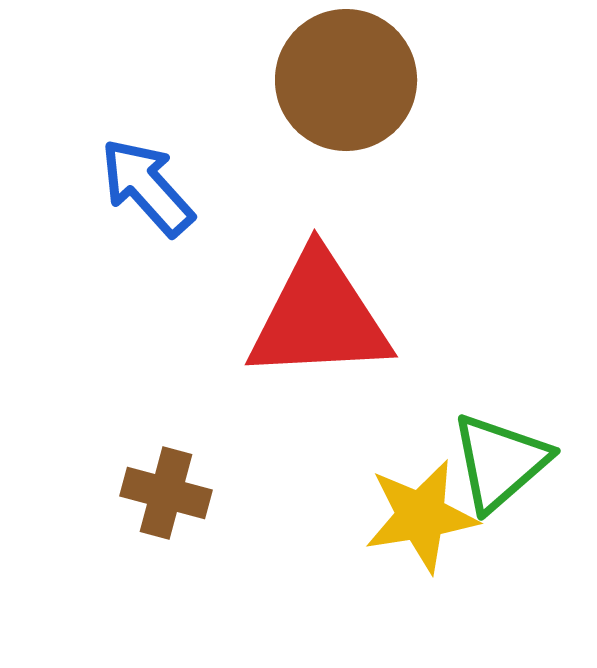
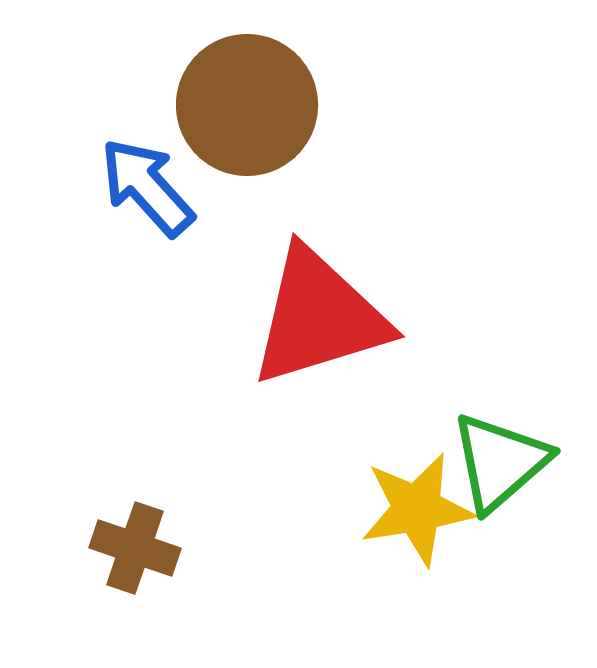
brown circle: moved 99 px left, 25 px down
red triangle: rotated 14 degrees counterclockwise
brown cross: moved 31 px left, 55 px down; rotated 4 degrees clockwise
yellow star: moved 4 px left, 7 px up
